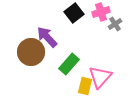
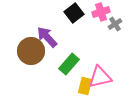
brown circle: moved 1 px up
pink triangle: rotated 35 degrees clockwise
